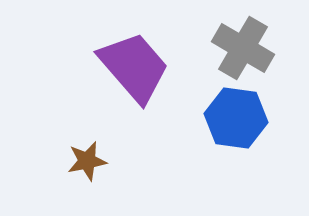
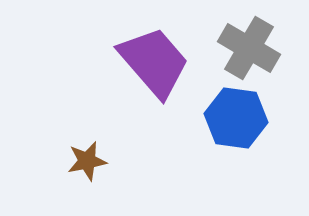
gray cross: moved 6 px right
purple trapezoid: moved 20 px right, 5 px up
